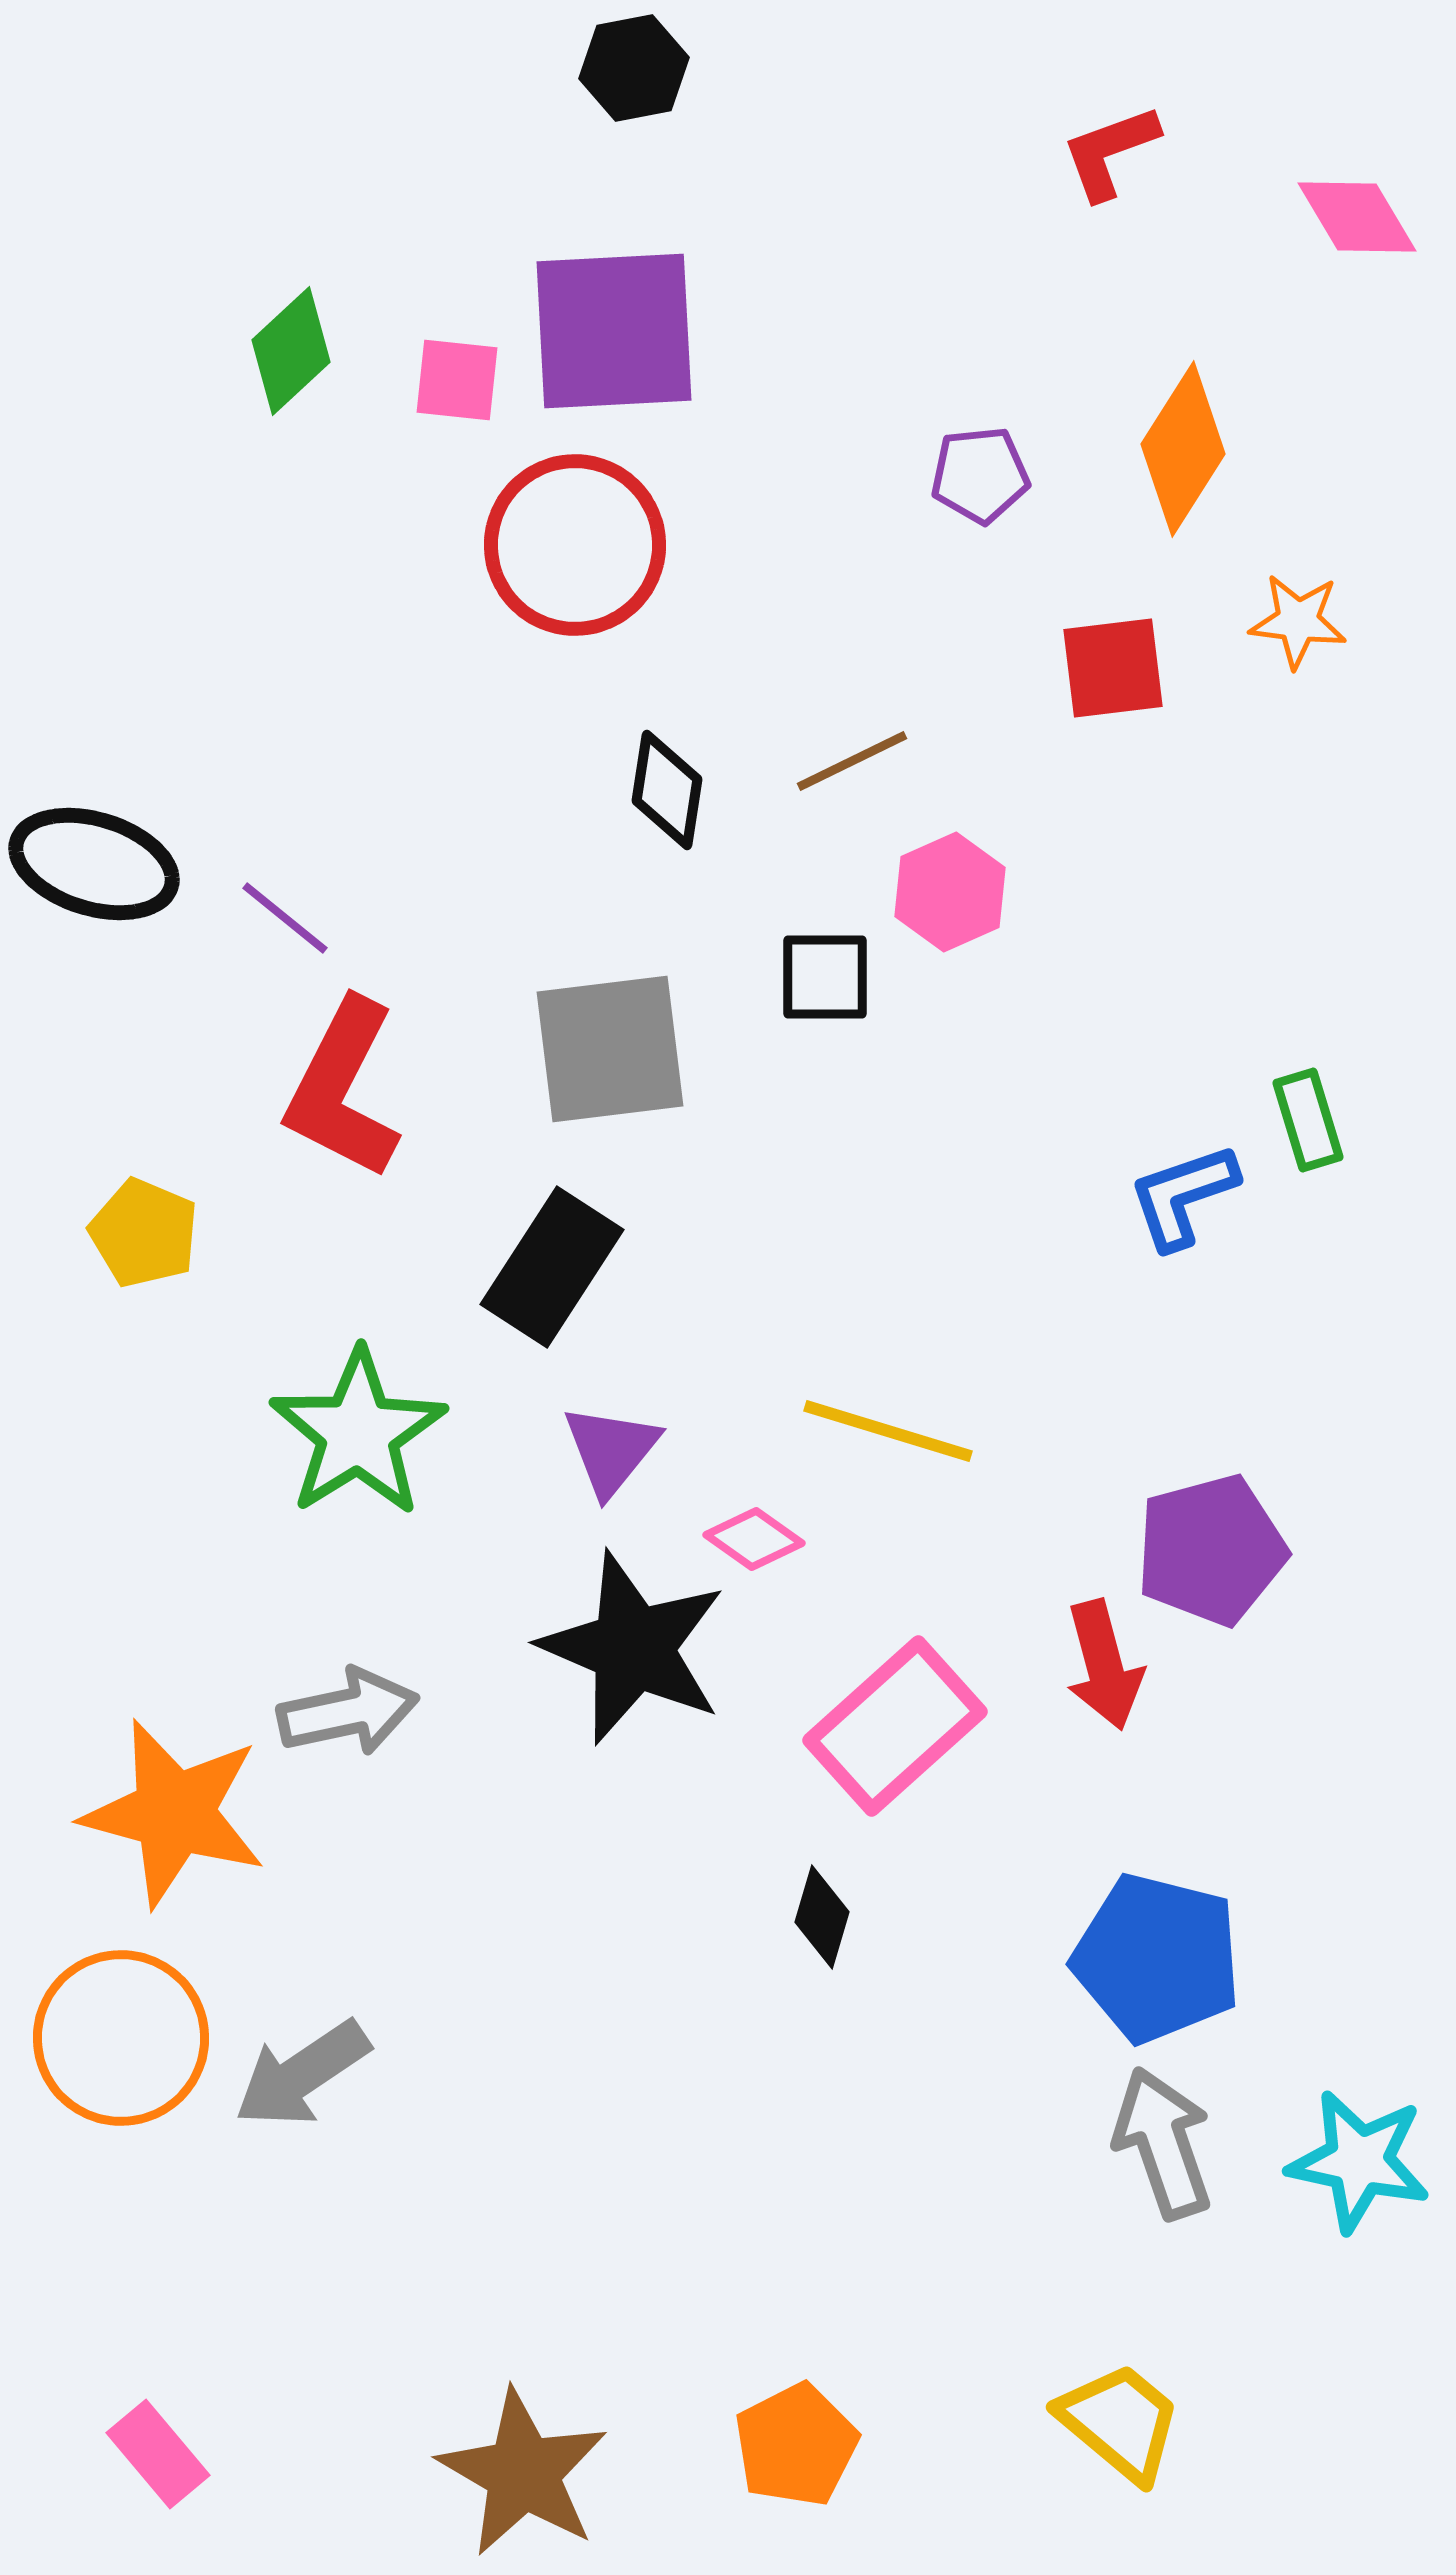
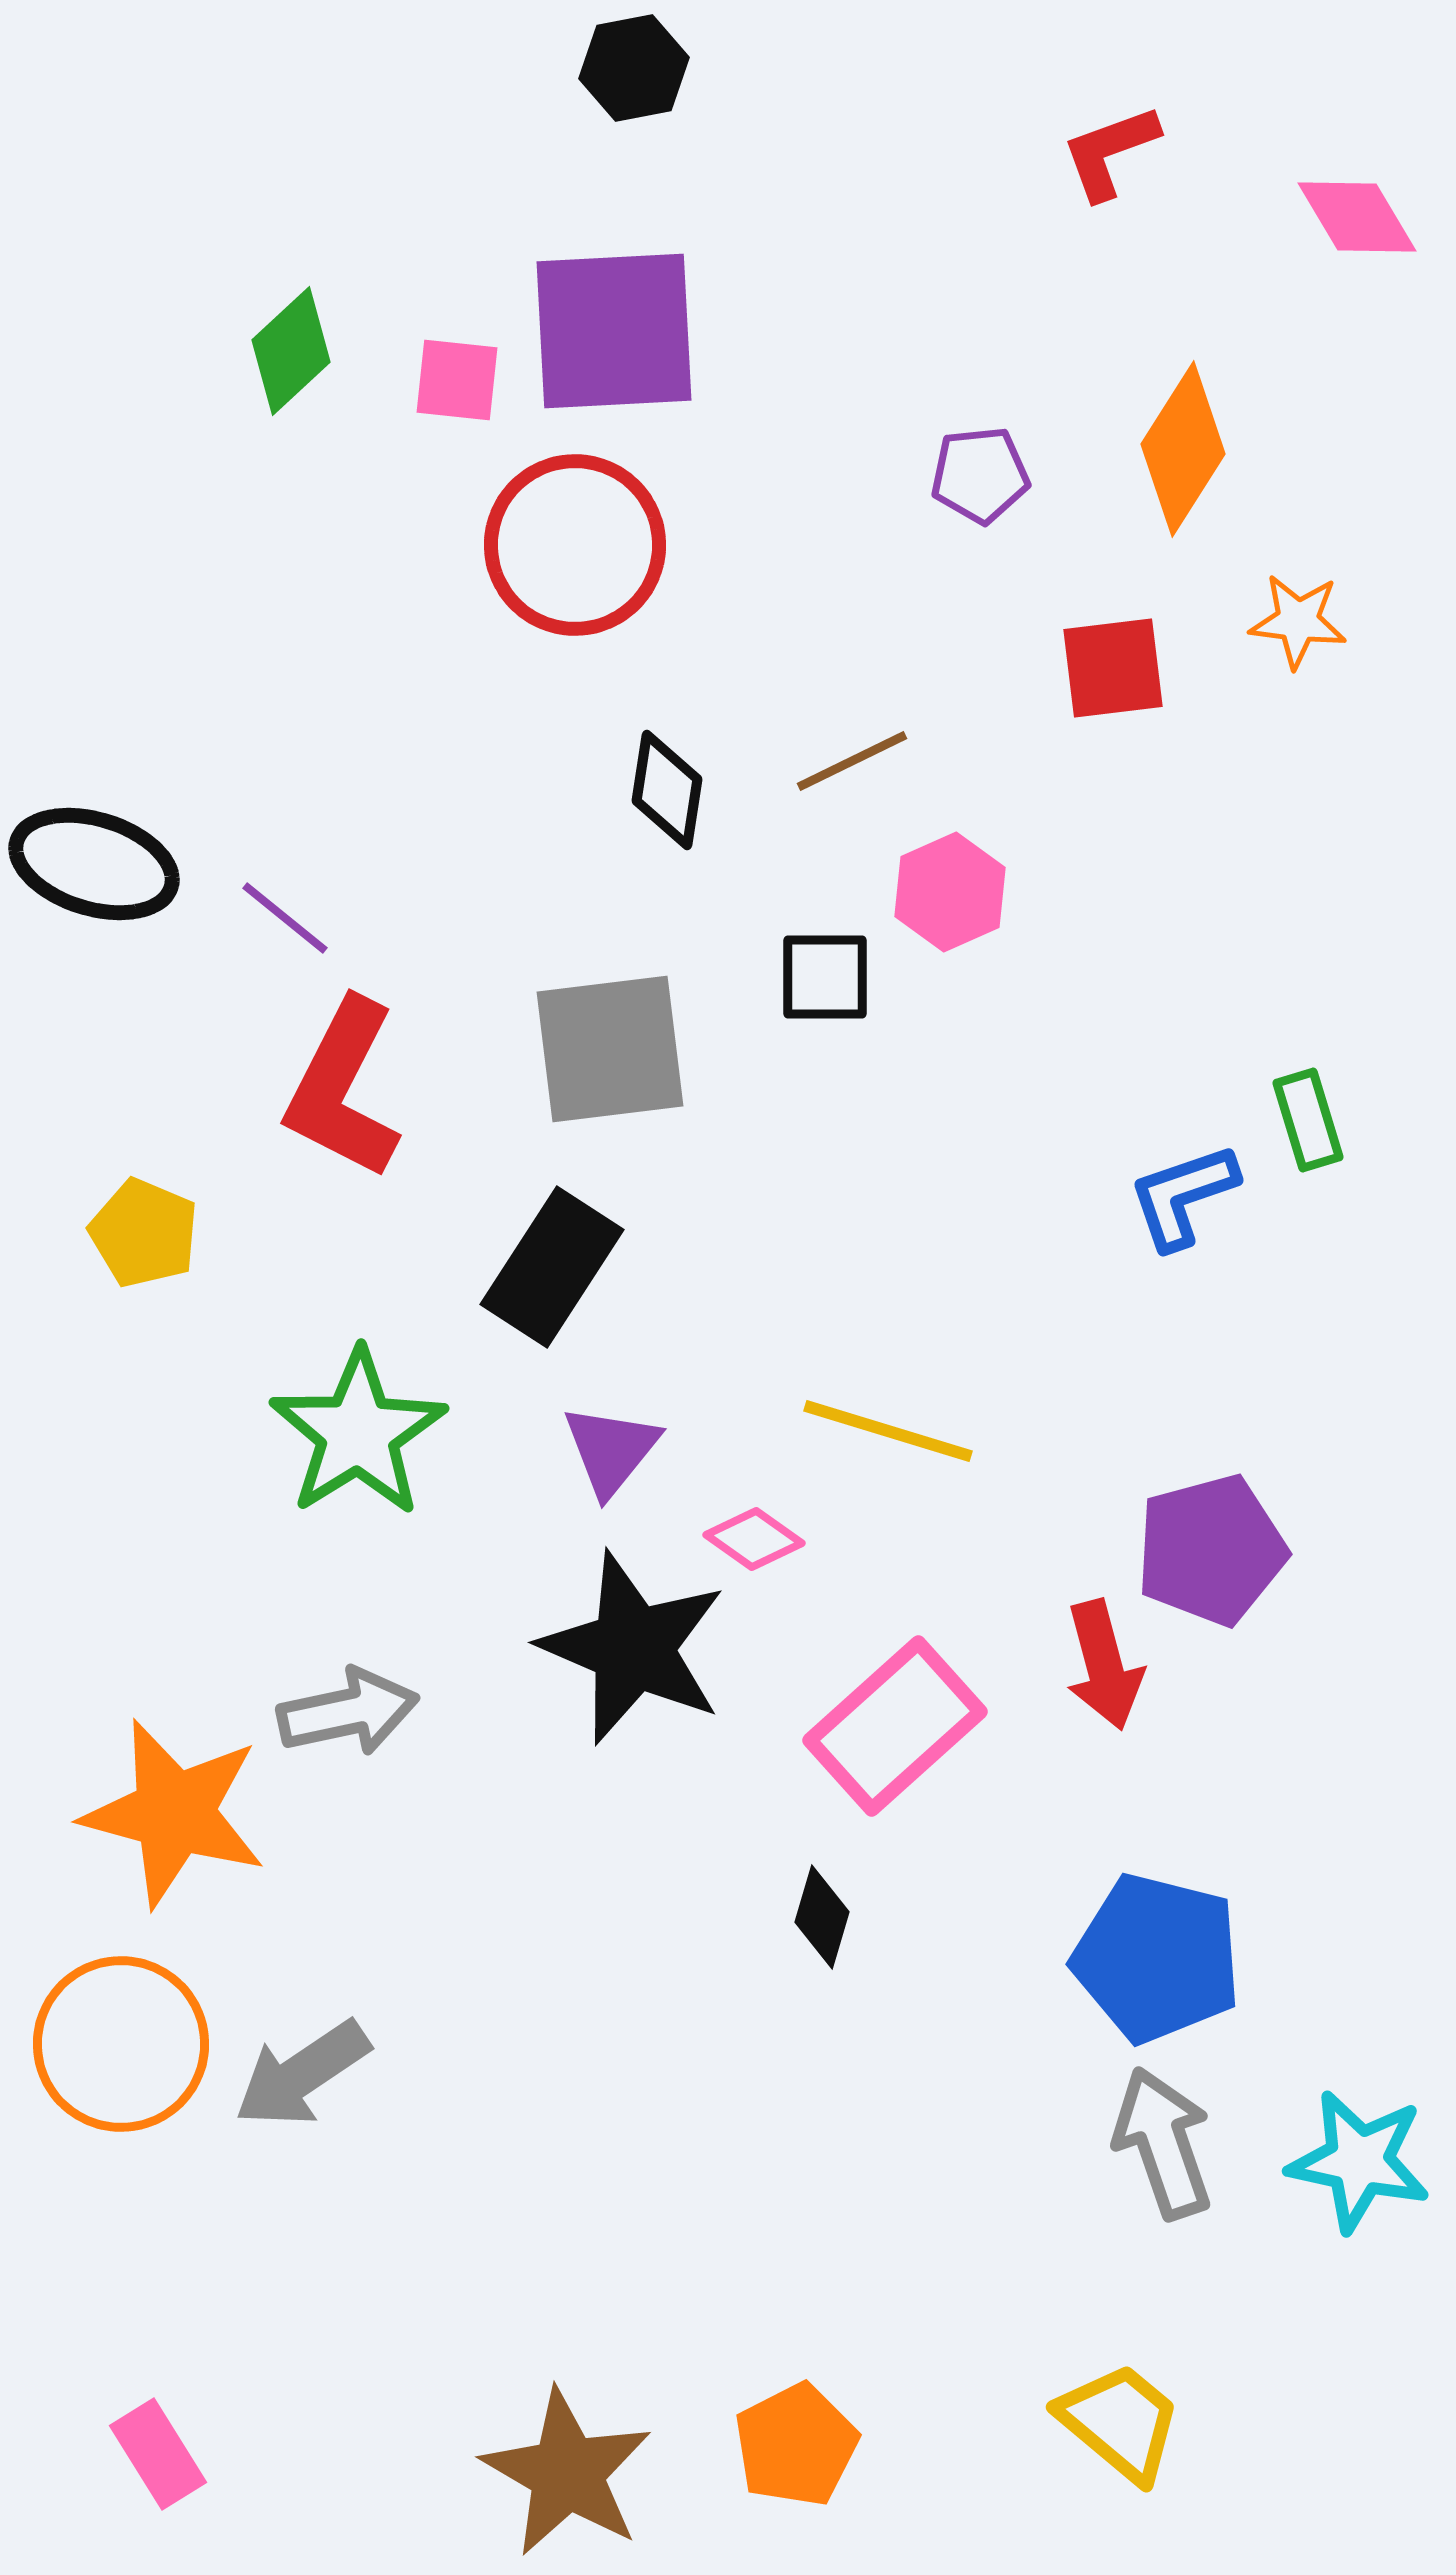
orange circle at (121, 2038): moved 6 px down
pink rectangle at (158, 2454): rotated 8 degrees clockwise
brown star at (523, 2473): moved 44 px right
